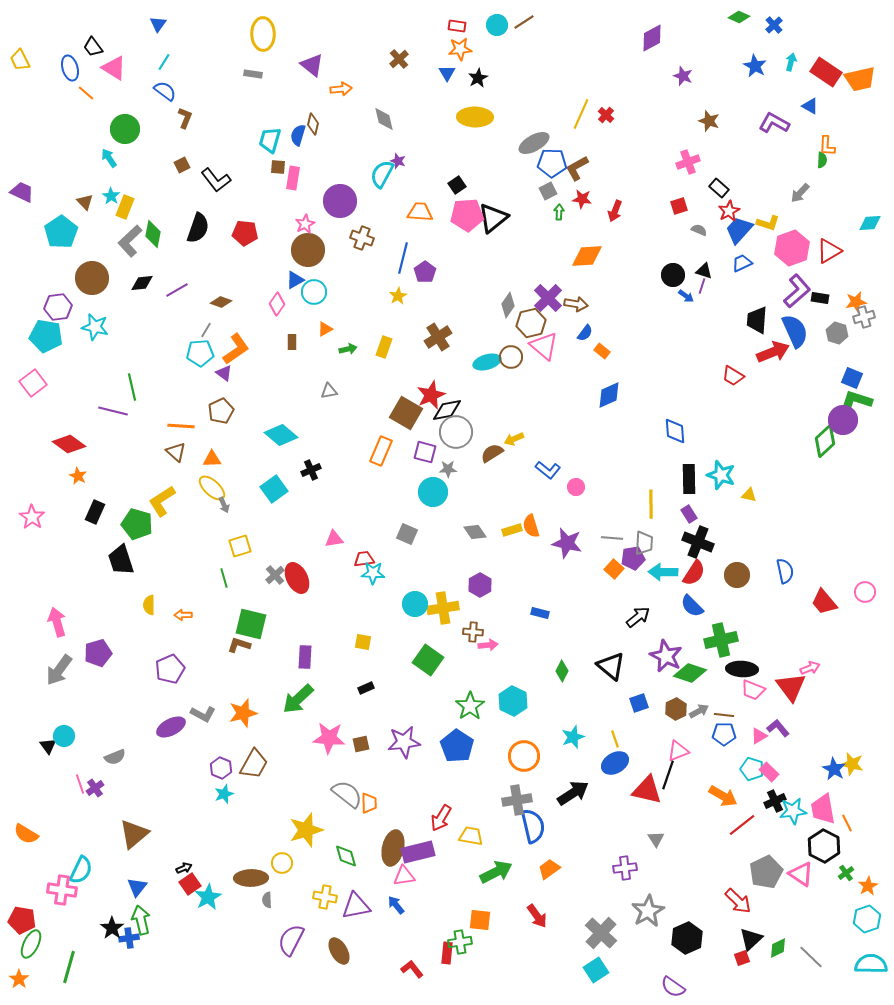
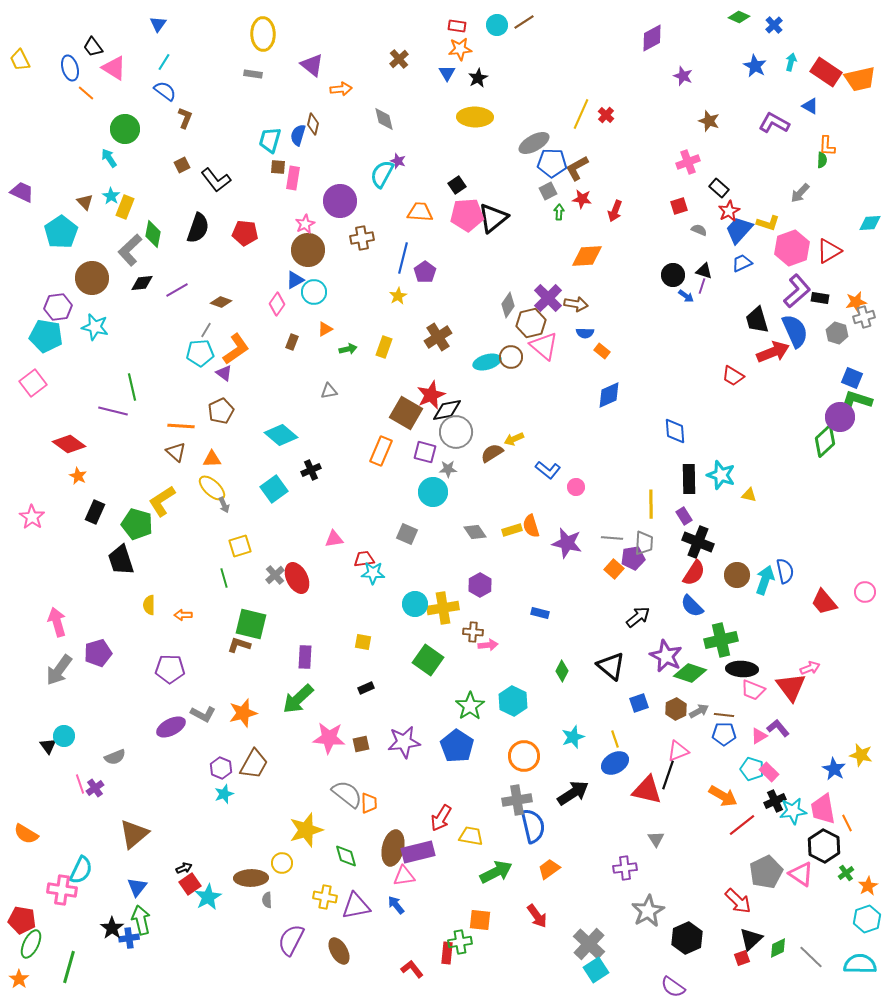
brown cross at (362, 238): rotated 30 degrees counterclockwise
gray L-shape at (130, 241): moved 9 px down
black trapezoid at (757, 320): rotated 20 degrees counterclockwise
blue semicircle at (585, 333): rotated 54 degrees clockwise
brown rectangle at (292, 342): rotated 21 degrees clockwise
purple circle at (843, 420): moved 3 px left, 3 px up
purple rectangle at (689, 514): moved 5 px left, 2 px down
cyan arrow at (663, 572): moved 102 px right, 8 px down; rotated 108 degrees clockwise
purple pentagon at (170, 669): rotated 24 degrees clockwise
yellow star at (852, 764): moved 9 px right, 9 px up
gray cross at (601, 933): moved 12 px left, 11 px down
cyan semicircle at (871, 964): moved 11 px left
